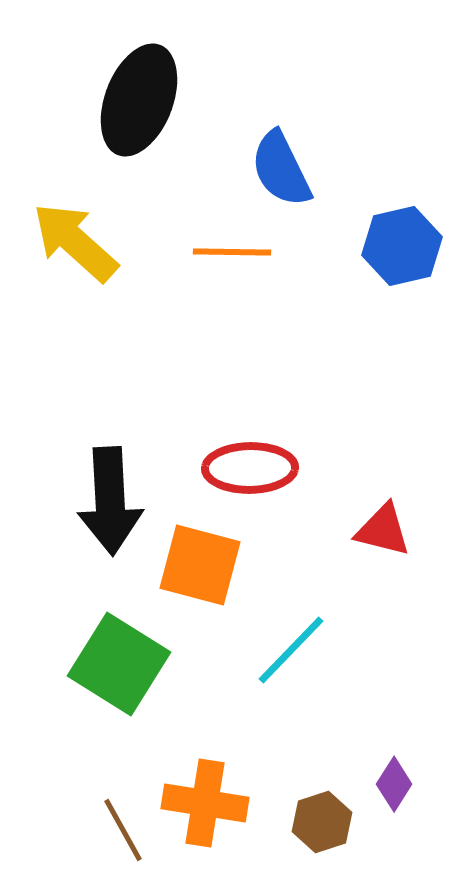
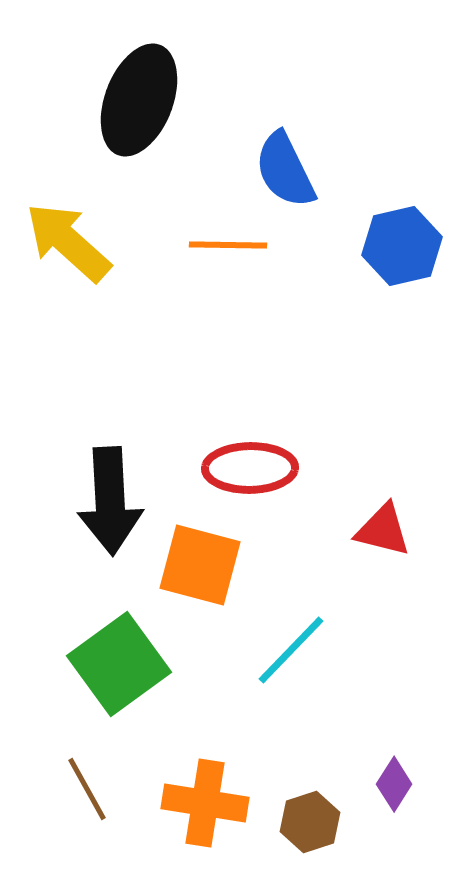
blue semicircle: moved 4 px right, 1 px down
yellow arrow: moved 7 px left
orange line: moved 4 px left, 7 px up
green square: rotated 22 degrees clockwise
brown hexagon: moved 12 px left
brown line: moved 36 px left, 41 px up
